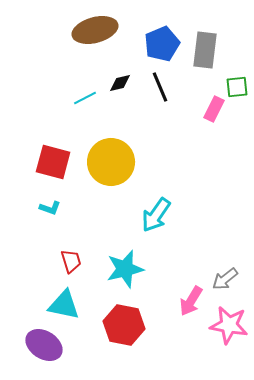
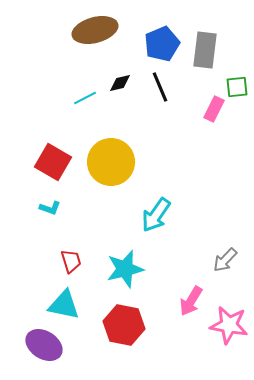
red square: rotated 15 degrees clockwise
gray arrow: moved 19 px up; rotated 8 degrees counterclockwise
